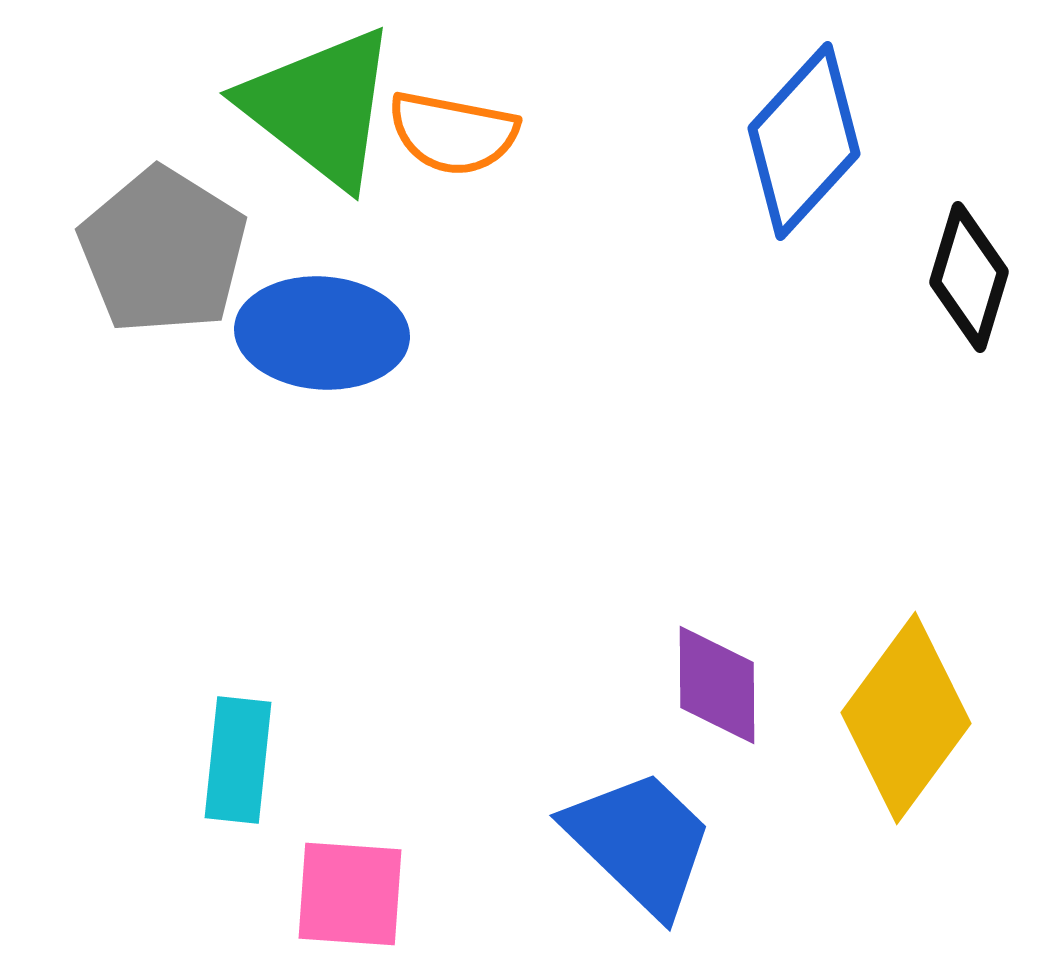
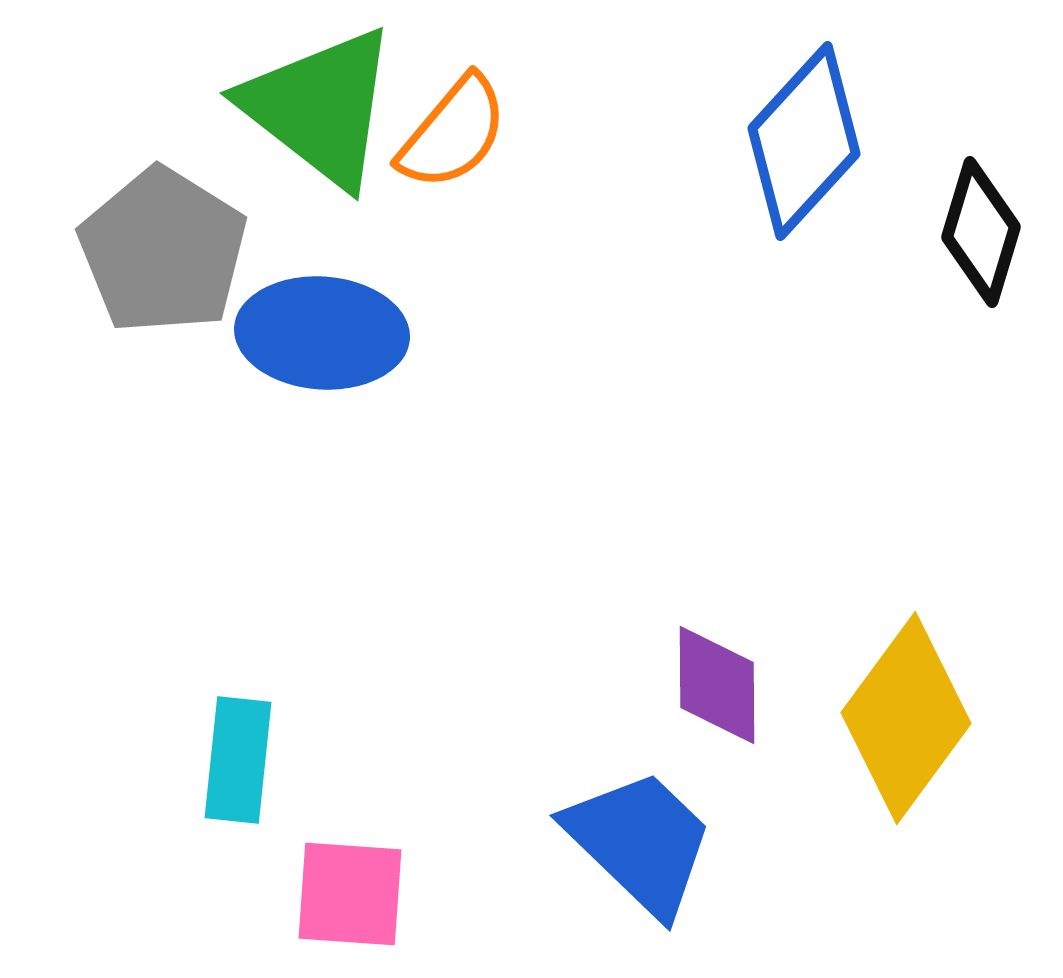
orange semicircle: rotated 61 degrees counterclockwise
black diamond: moved 12 px right, 45 px up
